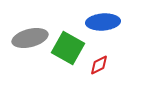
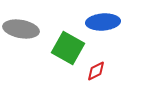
gray ellipse: moved 9 px left, 9 px up; rotated 24 degrees clockwise
red diamond: moved 3 px left, 6 px down
